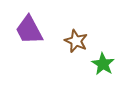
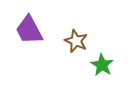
green star: moved 1 px left, 1 px down
